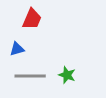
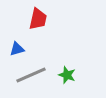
red trapezoid: moved 6 px right; rotated 10 degrees counterclockwise
gray line: moved 1 px right, 1 px up; rotated 24 degrees counterclockwise
